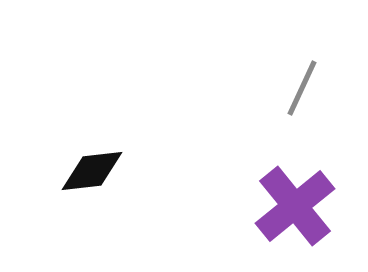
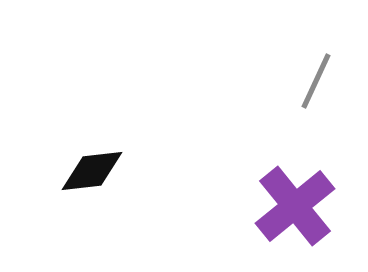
gray line: moved 14 px right, 7 px up
